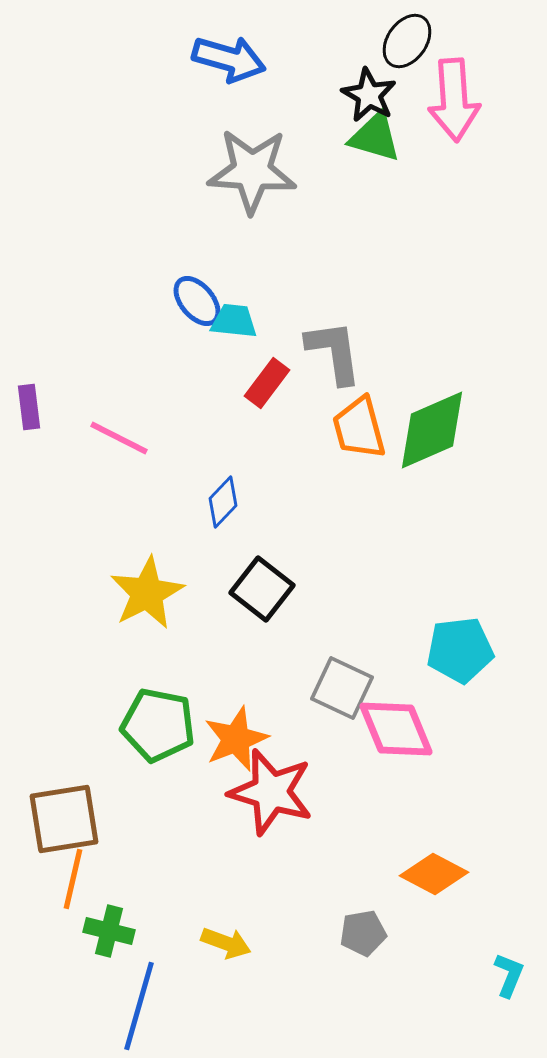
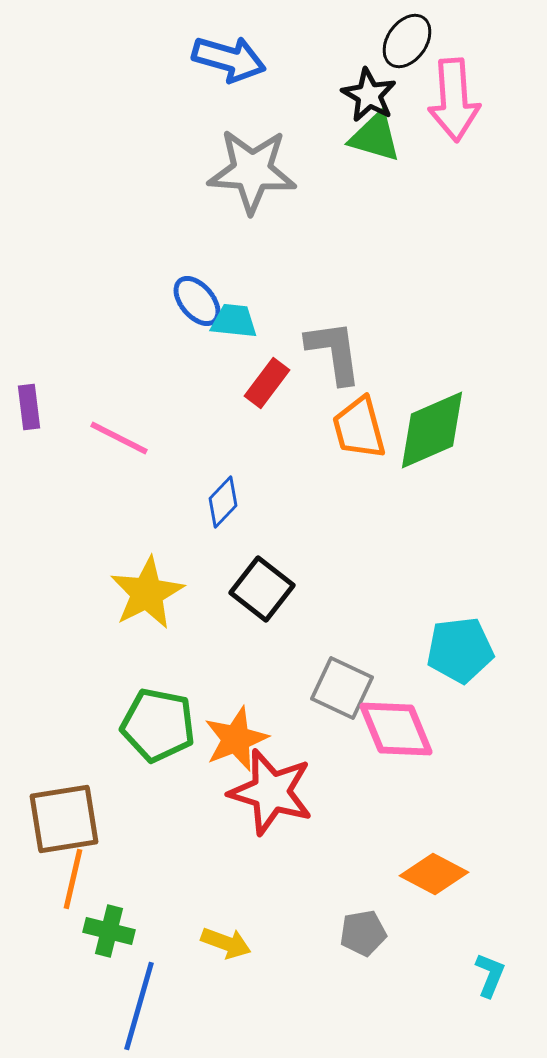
cyan L-shape: moved 19 px left
